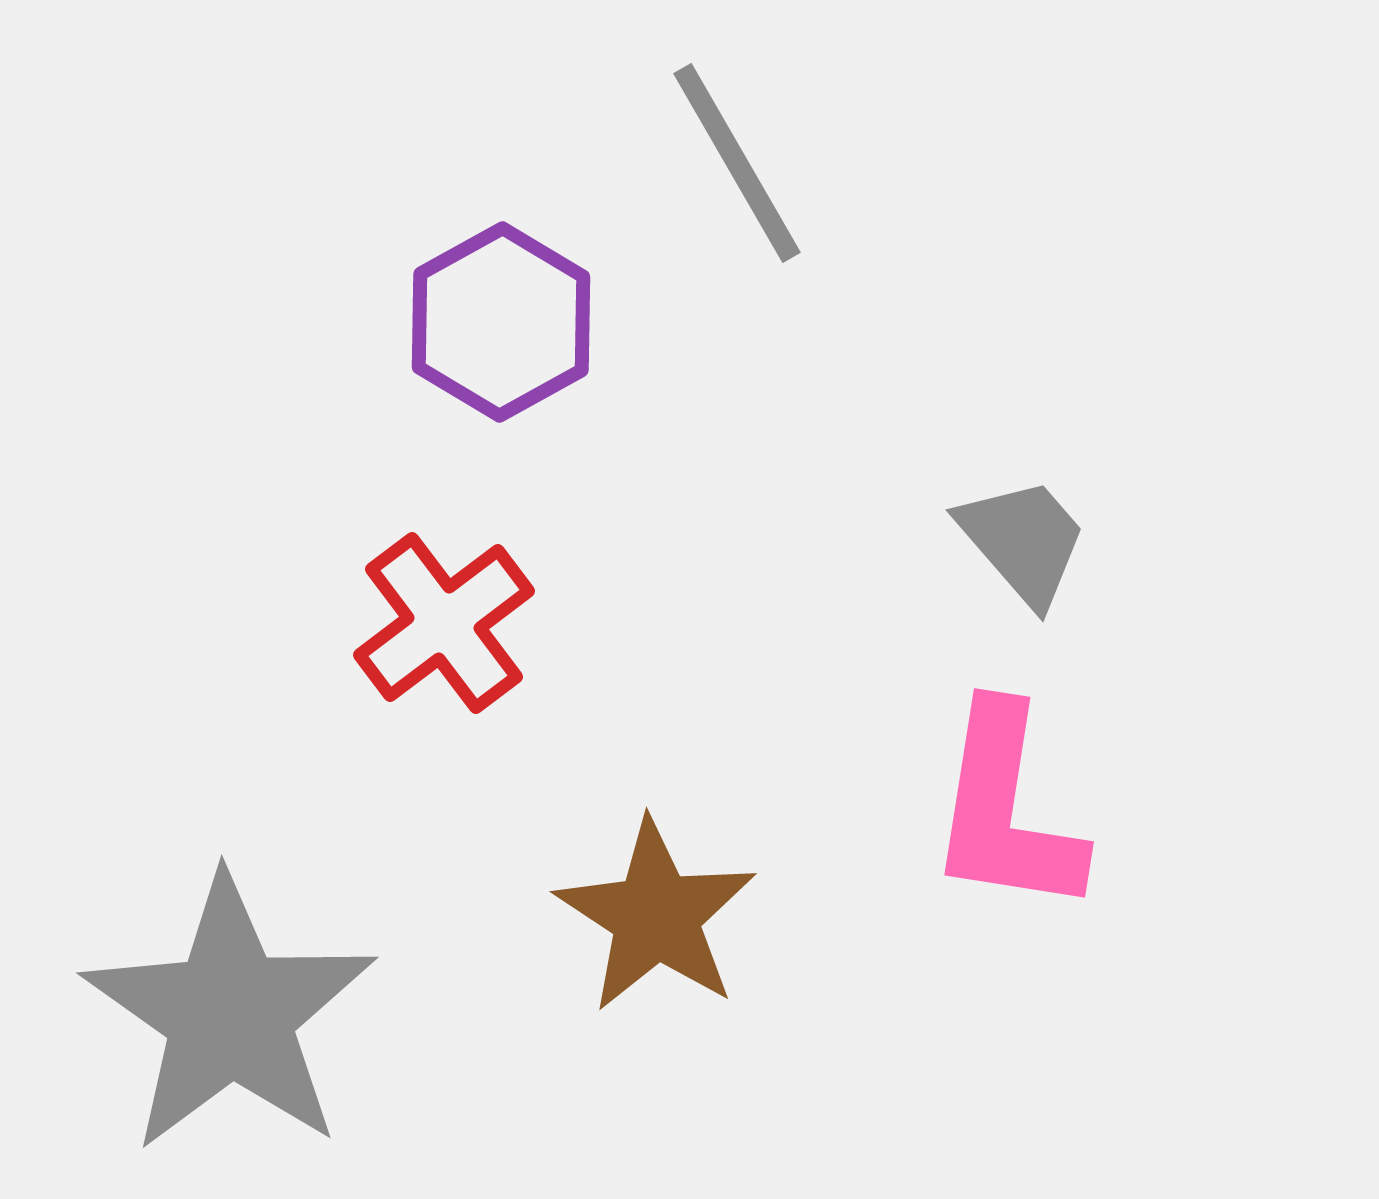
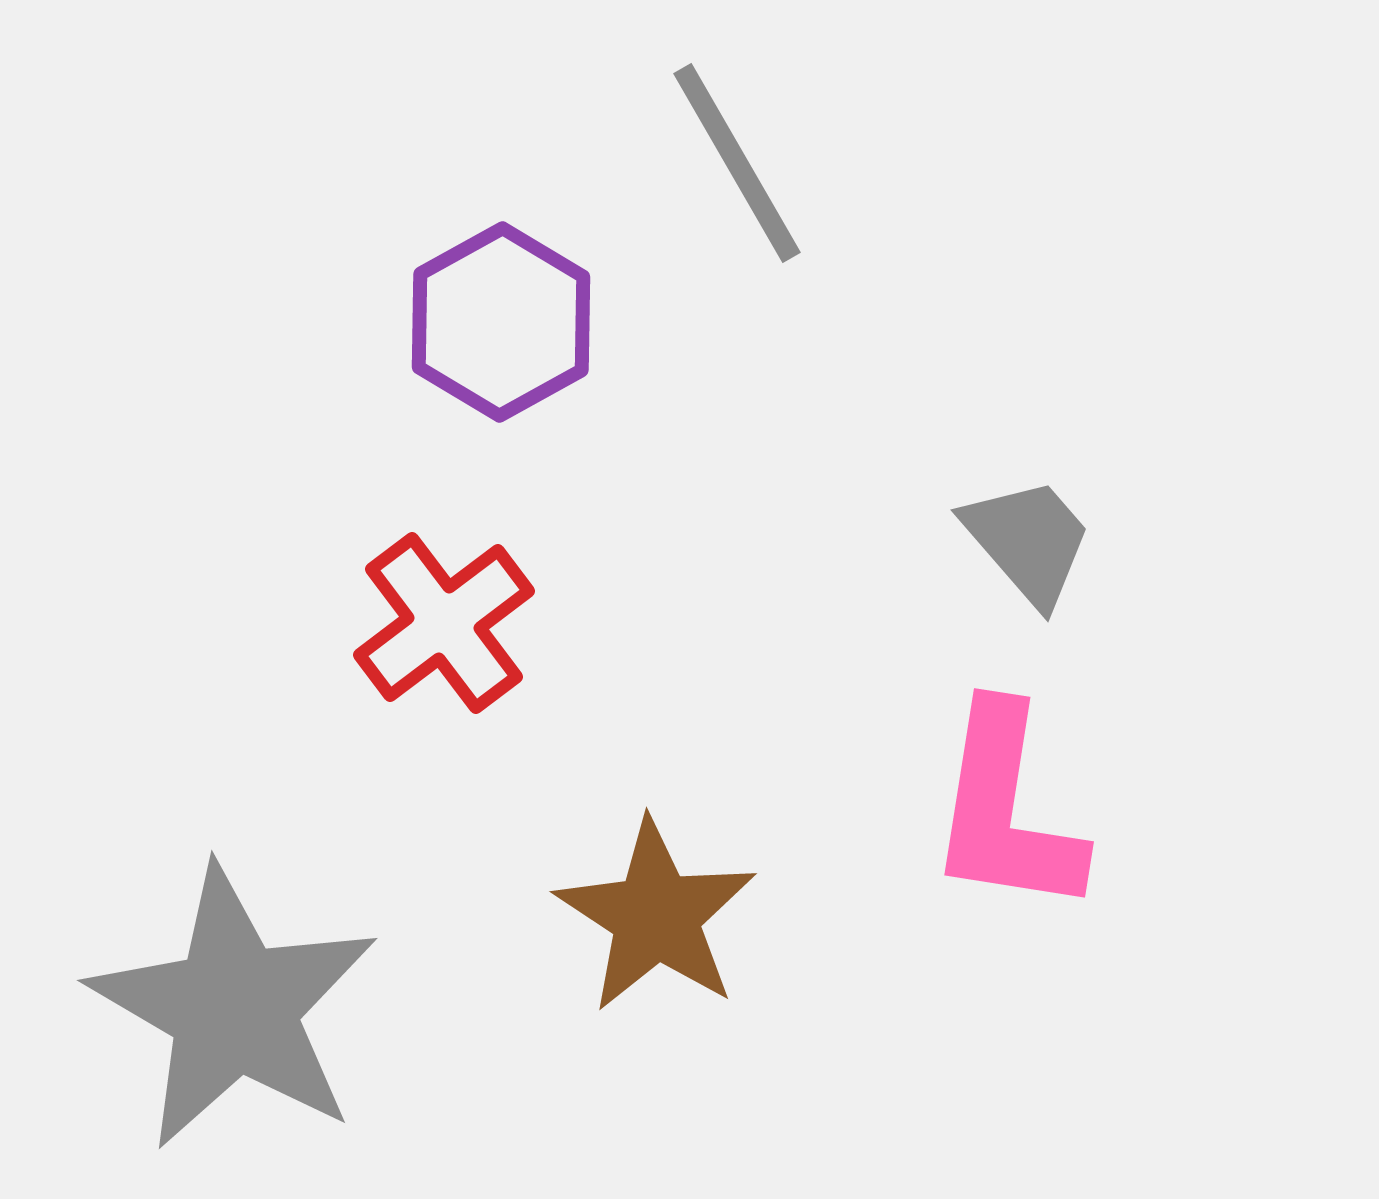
gray trapezoid: moved 5 px right
gray star: moved 4 px right, 6 px up; rotated 5 degrees counterclockwise
